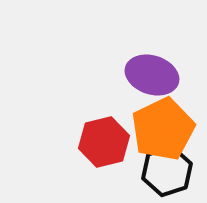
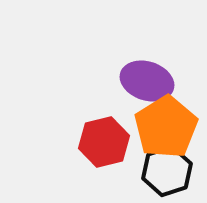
purple ellipse: moved 5 px left, 6 px down
orange pentagon: moved 3 px right, 2 px up; rotated 6 degrees counterclockwise
